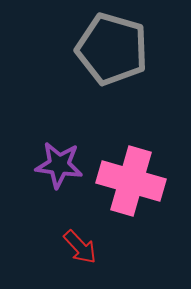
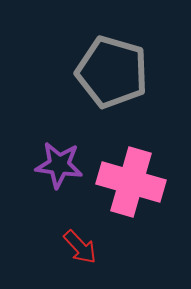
gray pentagon: moved 23 px down
pink cross: moved 1 px down
